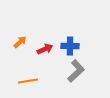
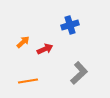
orange arrow: moved 3 px right
blue cross: moved 21 px up; rotated 18 degrees counterclockwise
gray L-shape: moved 3 px right, 2 px down
